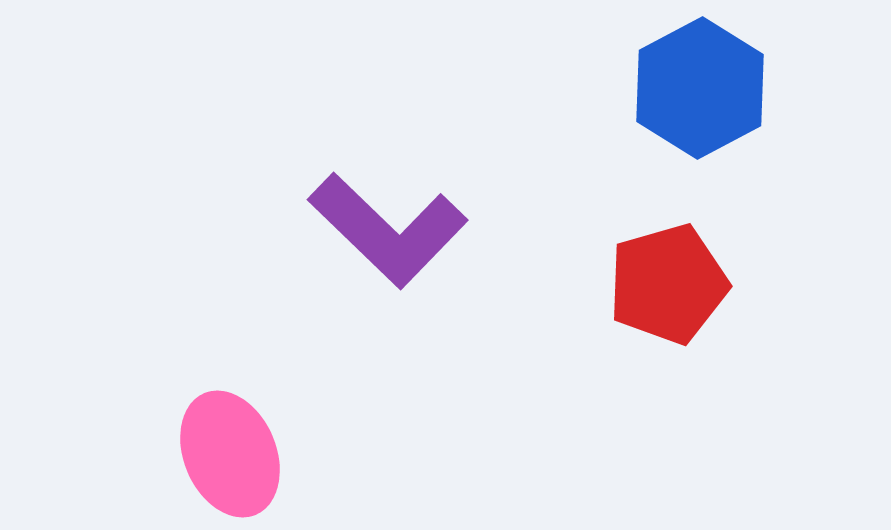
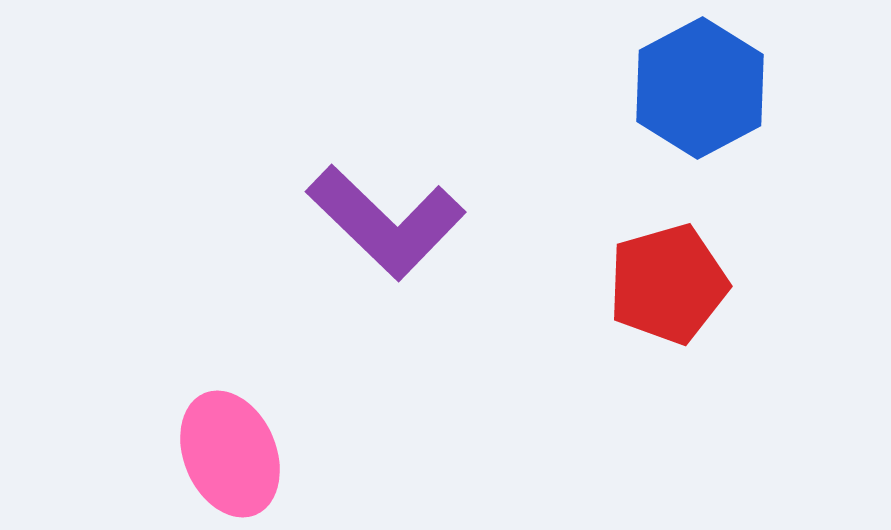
purple L-shape: moved 2 px left, 8 px up
